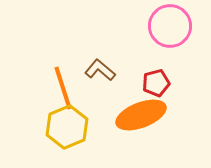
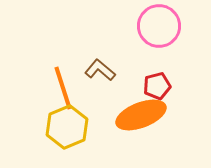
pink circle: moved 11 px left
red pentagon: moved 1 px right, 3 px down
